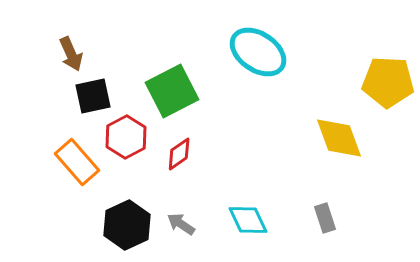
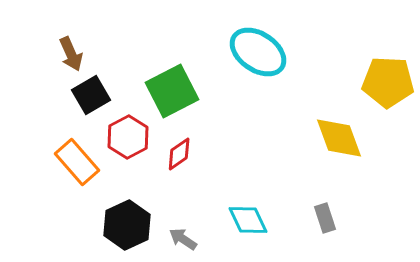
black square: moved 2 px left, 1 px up; rotated 18 degrees counterclockwise
red hexagon: moved 2 px right
gray arrow: moved 2 px right, 15 px down
